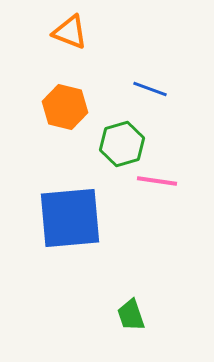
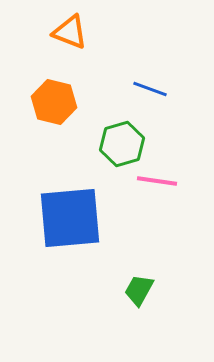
orange hexagon: moved 11 px left, 5 px up
green trapezoid: moved 8 px right, 25 px up; rotated 48 degrees clockwise
